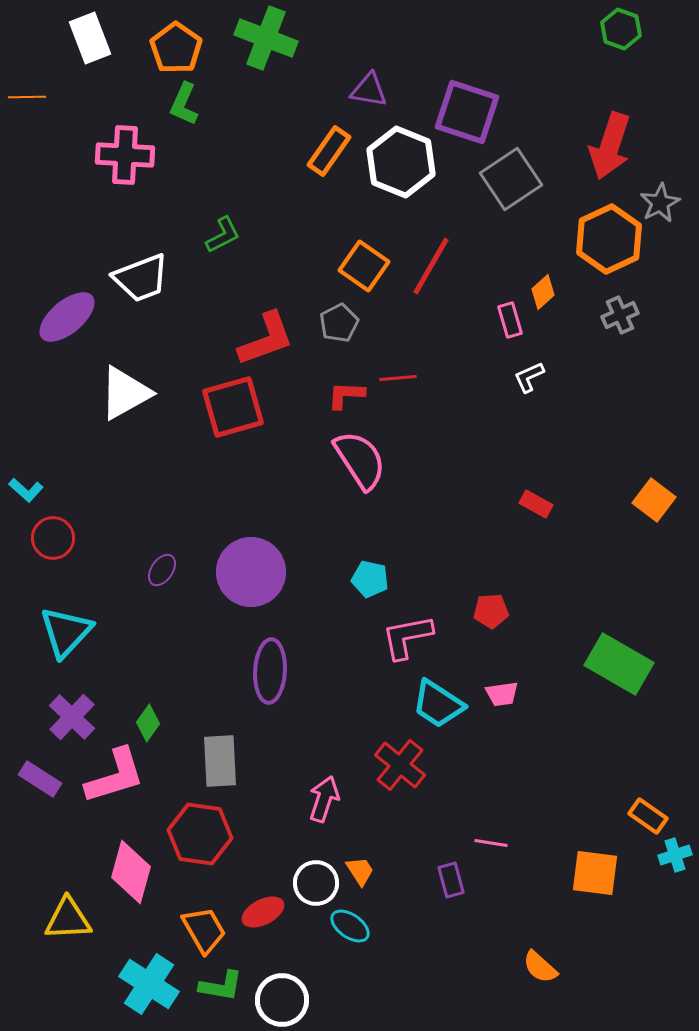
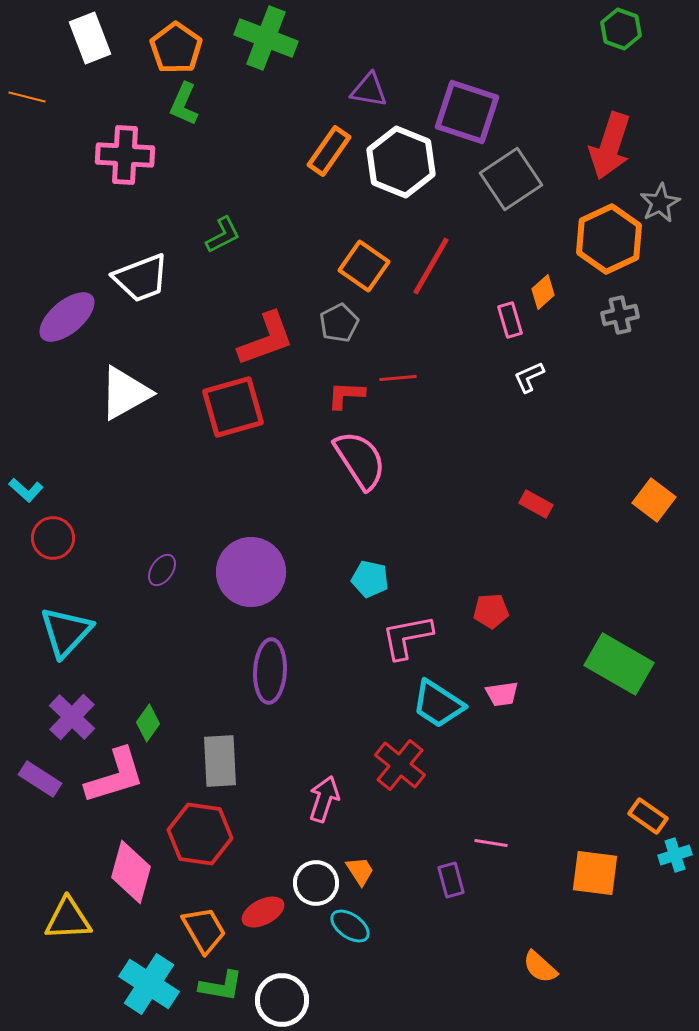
orange line at (27, 97): rotated 15 degrees clockwise
gray cross at (620, 315): rotated 12 degrees clockwise
